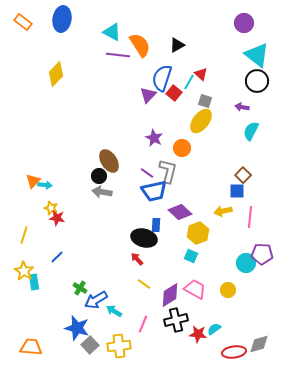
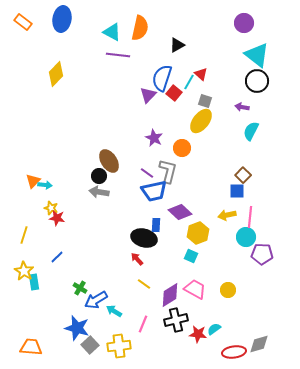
orange semicircle at (140, 45): moved 17 px up; rotated 45 degrees clockwise
gray arrow at (102, 192): moved 3 px left
yellow arrow at (223, 211): moved 4 px right, 4 px down
cyan circle at (246, 263): moved 26 px up
